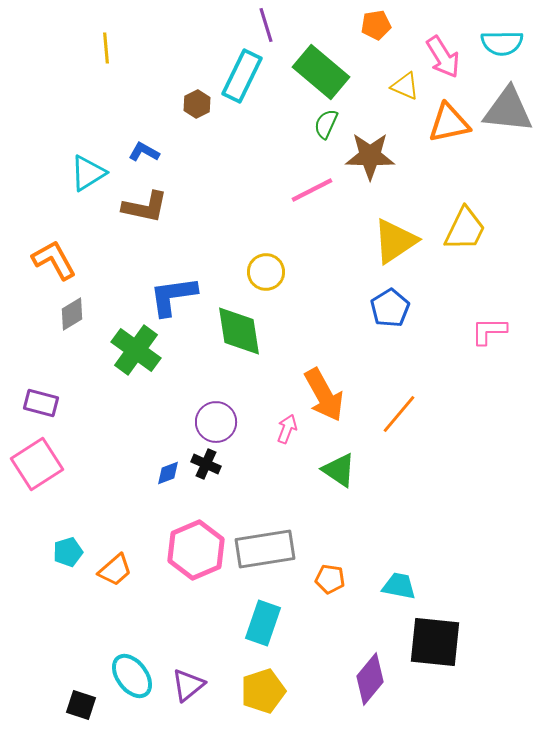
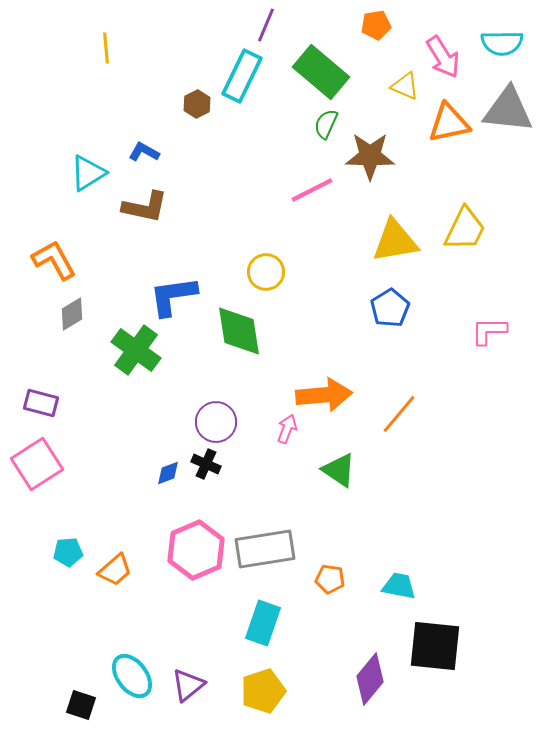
purple line at (266, 25): rotated 40 degrees clockwise
yellow triangle at (395, 241): rotated 24 degrees clockwise
orange arrow at (324, 395): rotated 66 degrees counterclockwise
cyan pentagon at (68, 552): rotated 12 degrees clockwise
black square at (435, 642): moved 4 px down
